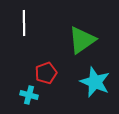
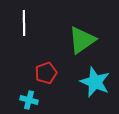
cyan cross: moved 5 px down
